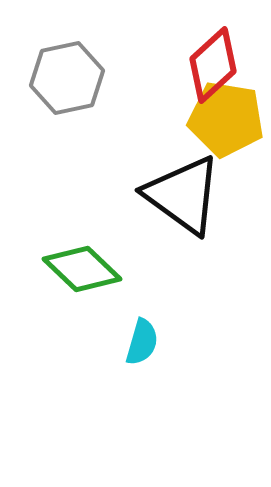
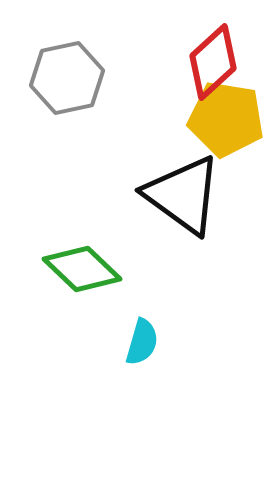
red diamond: moved 3 px up
